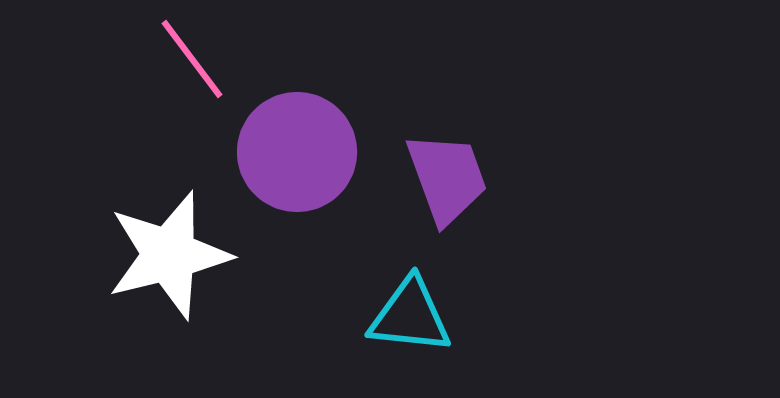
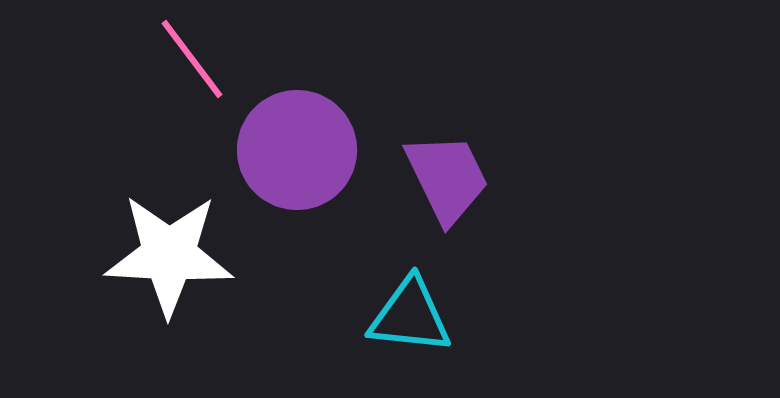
purple circle: moved 2 px up
purple trapezoid: rotated 6 degrees counterclockwise
white star: rotated 17 degrees clockwise
